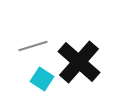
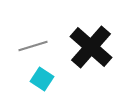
black cross: moved 12 px right, 15 px up
